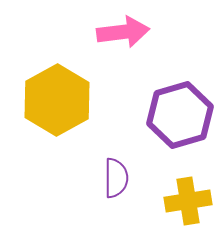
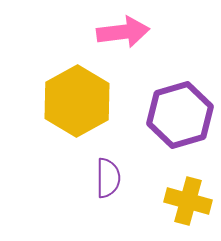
yellow hexagon: moved 20 px right, 1 px down
purple semicircle: moved 8 px left
yellow cross: rotated 24 degrees clockwise
